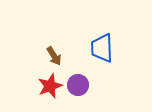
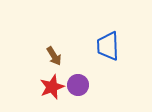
blue trapezoid: moved 6 px right, 2 px up
red star: moved 2 px right, 1 px down
